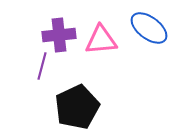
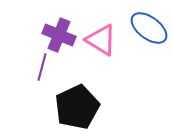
purple cross: rotated 28 degrees clockwise
pink triangle: rotated 36 degrees clockwise
purple line: moved 1 px down
